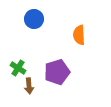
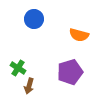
orange semicircle: rotated 72 degrees counterclockwise
purple pentagon: moved 13 px right
brown arrow: rotated 21 degrees clockwise
